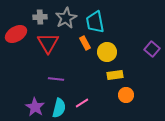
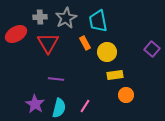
cyan trapezoid: moved 3 px right, 1 px up
pink line: moved 3 px right, 3 px down; rotated 24 degrees counterclockwise
purple star: moved 3 px up
